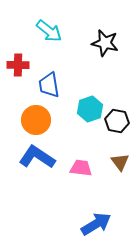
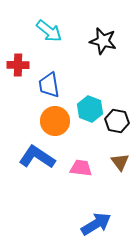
black star: moved 2 px left, 2 px up
cyan hexagon: rotated 20 degrees counterclockwise
orange circle: moved 19 px right, 1 px down
